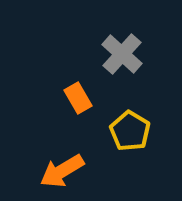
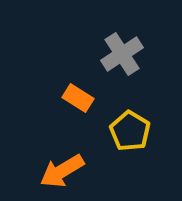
gray cross: rotated 15 degrees clockwise
orange rectangle: rotated 28 degrees counterclockwise
